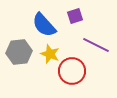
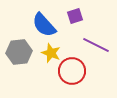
yellow star: moved 1 px right, 1 px up
